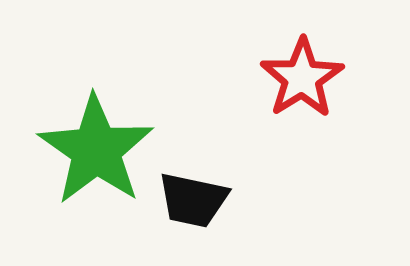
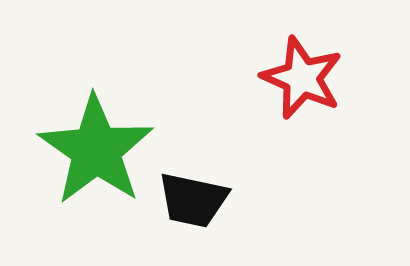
red star: rotated 16 degrees counterclockwise
